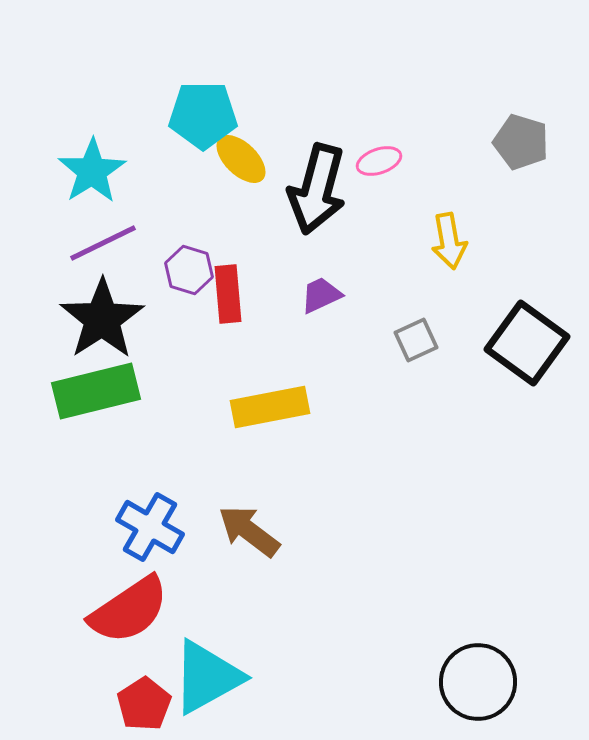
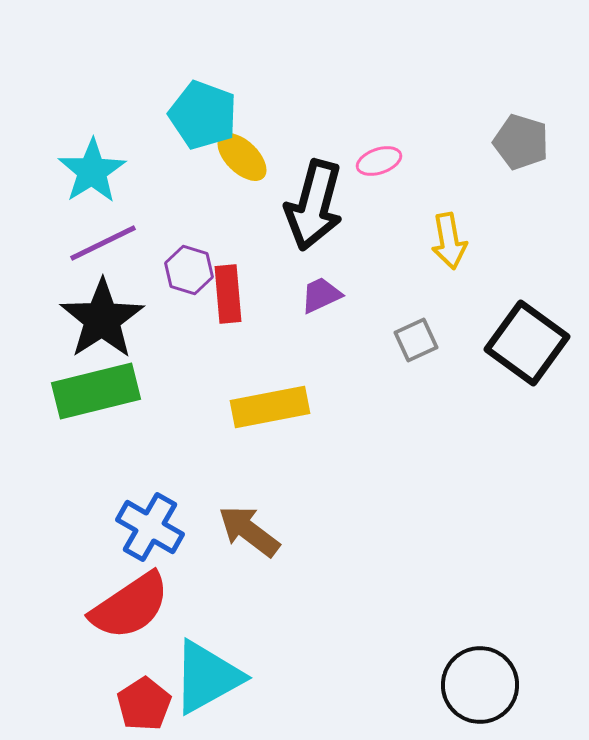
cyan pentagon: rotated 20 degrees clockwise
yellow ellipse: moved 1 px right, 2 px up
black arrow: moved 3 px left, 16 px down
red semicircle: moved 1 px right, 4 px up
black circle: moved 2 px right, 3 px down
